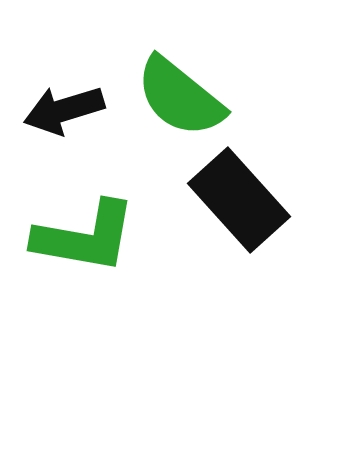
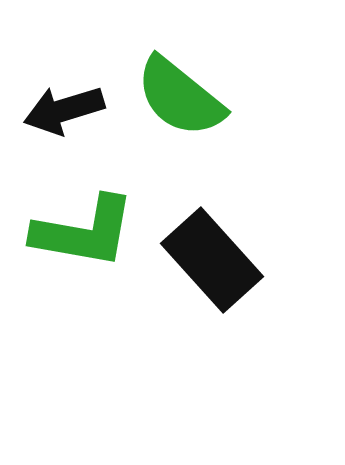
black rectangle: moved 27 px left, 60 px down
green L-shape: moved 1 px left, 5 px up
